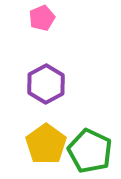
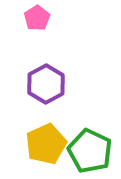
pink pentagon: moved 5 px left; rotated 10 degrees counterclockwise
yellow pentagon: rotated 12 degrees clockwise
